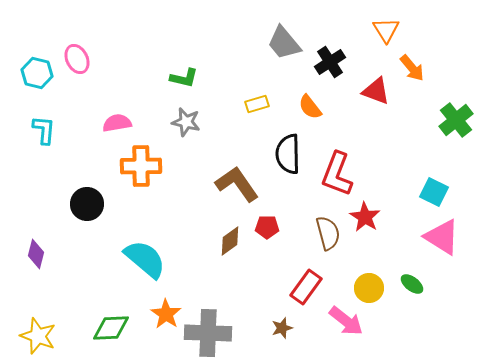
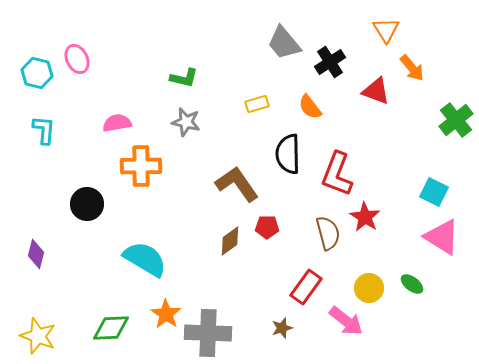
cyan semicircle: rotated 9 degrees counterclockwise
